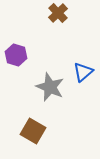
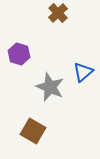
purple hexagon: moved 3 px right, 1 px up
